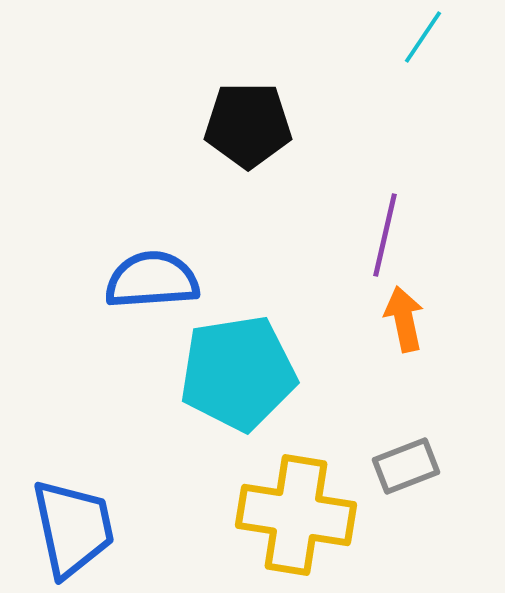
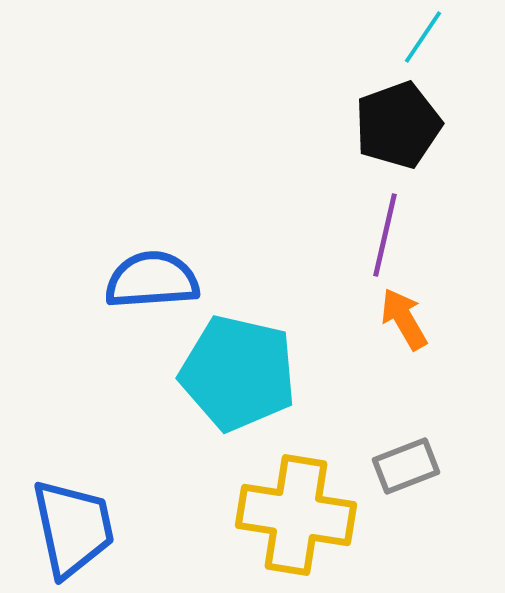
black pentagon: moved 150 px right; rotated 20 degrees counterclockwise
orange arrow: rotated 18 degrees counterclockwise
cyan pentagon: rotated 22 degrees clockwise
